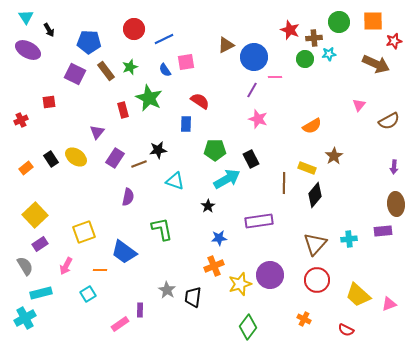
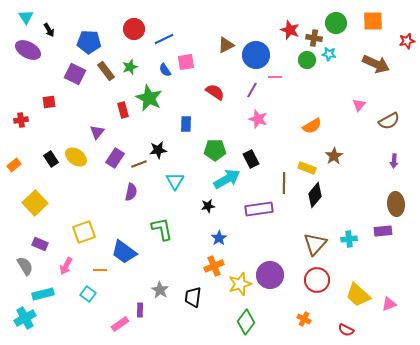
green circle at (339, 22): moved 3 px left, 1 px down
brown cross at (314, 38): rotated 14 degrees clockwise
red star at (394, 41): moved 13 px right
cyan star at (329, 54): rotated 16 degrees clockwise
blue circle at (254, 57): moved 2 px right, 2 px up
green circle at (305, 59): moved 2 px right, 1 px down
red semicircle at (200, 101): moved 15 px right, 9 px up
red cross at (21, 120): rotated 16 degrees clockwise
purple arrow at (394, 167): moved 6 px up
orange rectangle at (26, 168): moved 12 px left, 3 px up
cyan triangle at (175, 181): rotated 42 degrees clockwise
purple semicircle at (128, 197): moved 3 px right, 5 px up
black star at (208, 206): rotated 24 degrees clockwise
yellow square at (35, 215): moved 12 px up
purple rectangle at (259, 221): moved 12 px up
blue star at (219, 238): rotated 28 degrees counterclockwise
purple rectangle at (40, 244): rotated 56 degrees clockwise
gray star at (167, 290): moved 7 px left
cyan rectangle at (41, 293): moved 2 px right, 1 px down
cyan square at (88, 294): rotated 21 degrees counterclockwise
green diamond at (248, 327): moved 2 px left, 5 px up
